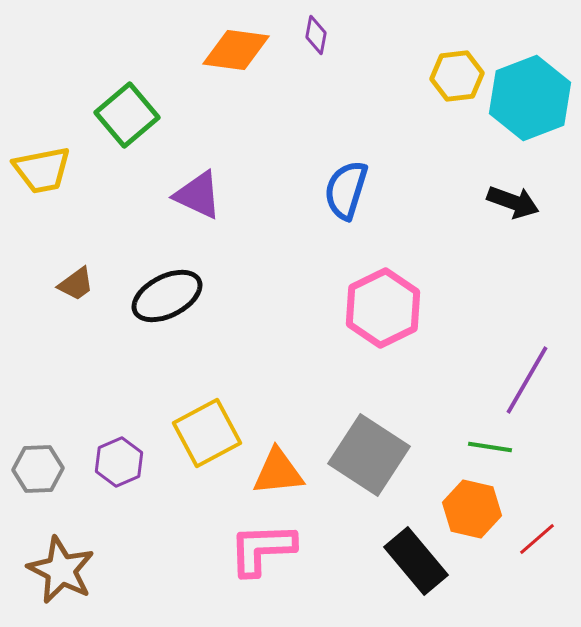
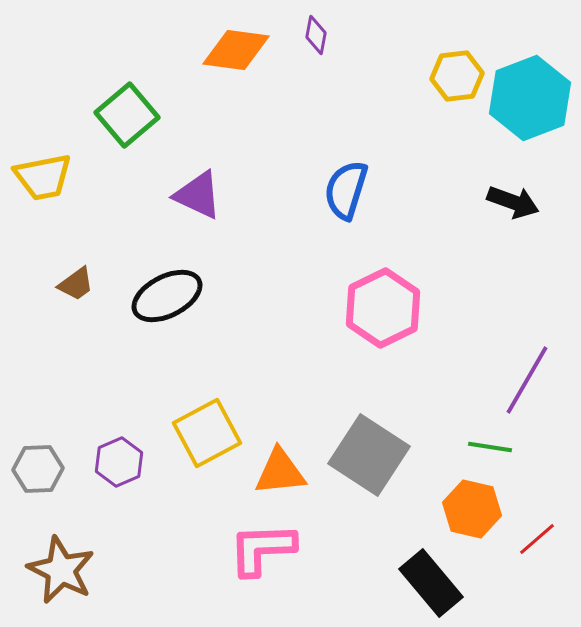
yellow trapezoid: moved 1 px right, 7 px down
orange triangle: moved 2 px right
black rectangle: moved 15 px right, 22 px down
